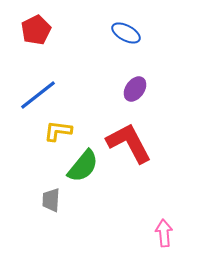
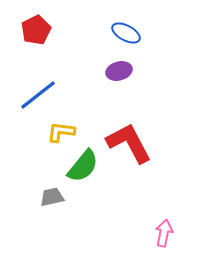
purple ellipse: moved 16 px left, 18 px up; rotated 40 degrees clockwise
yellow L-shape: moved 3 px right, 1 px down
gray trapezoid: moved 1 px right, 3 px up; rotated 75 degrees clockwise
pink arrow: rotated 16 degrees clockwise
